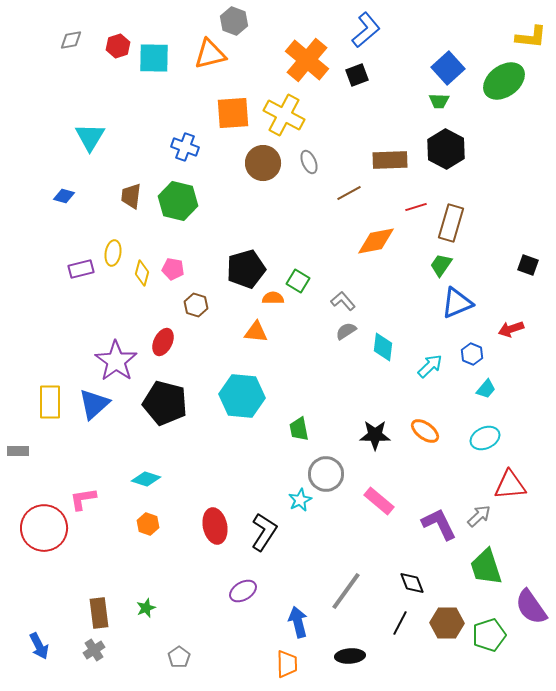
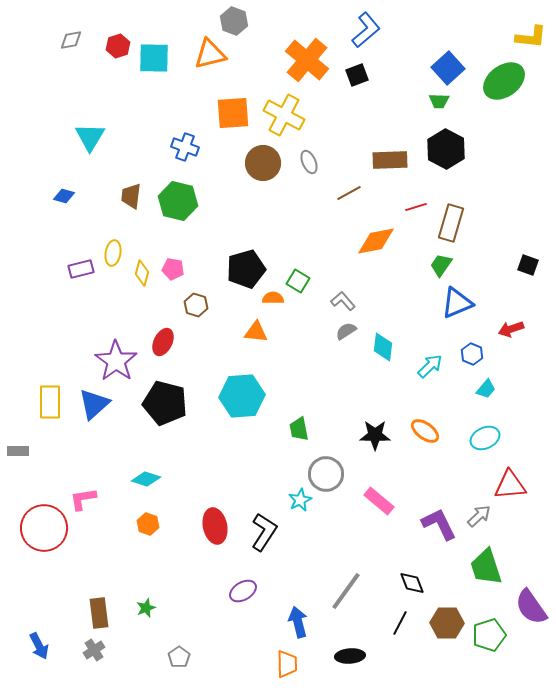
cyan hexagon at (242, 396): rotated 9 degrees counterclockwise
